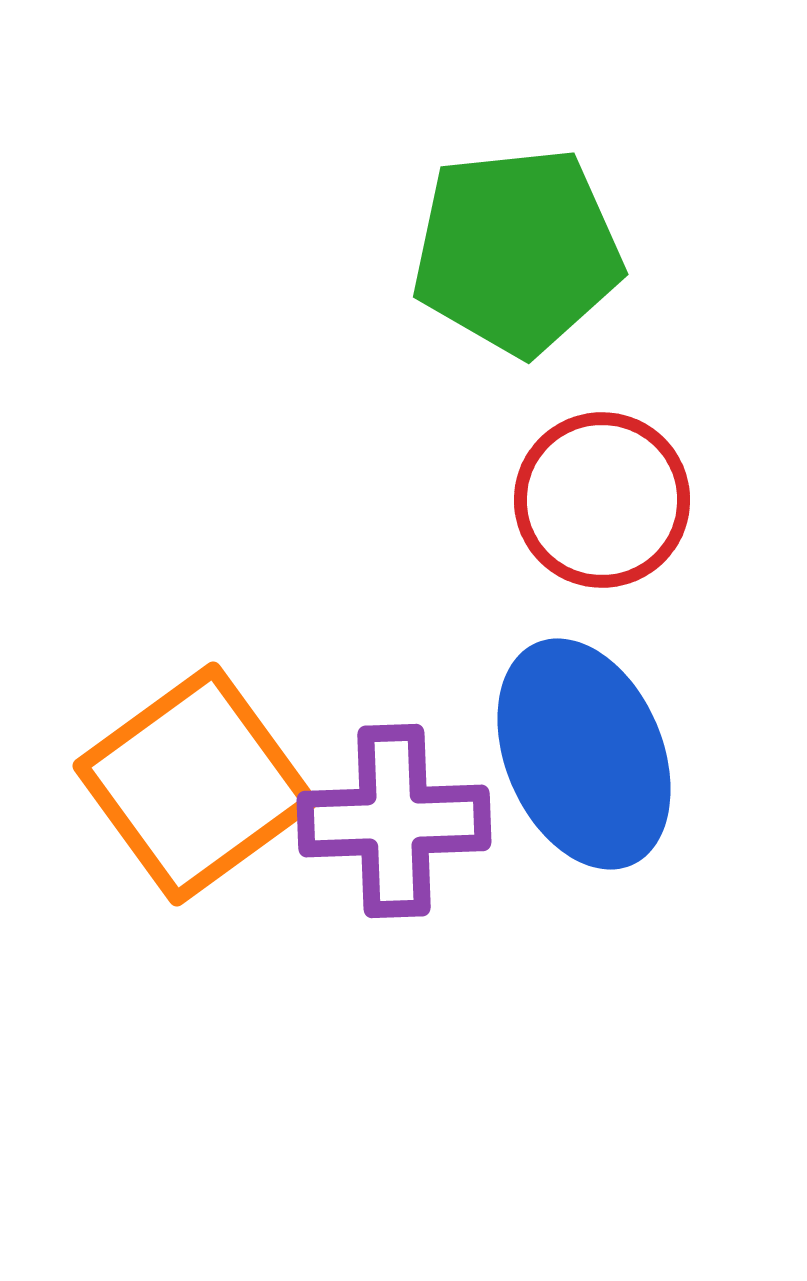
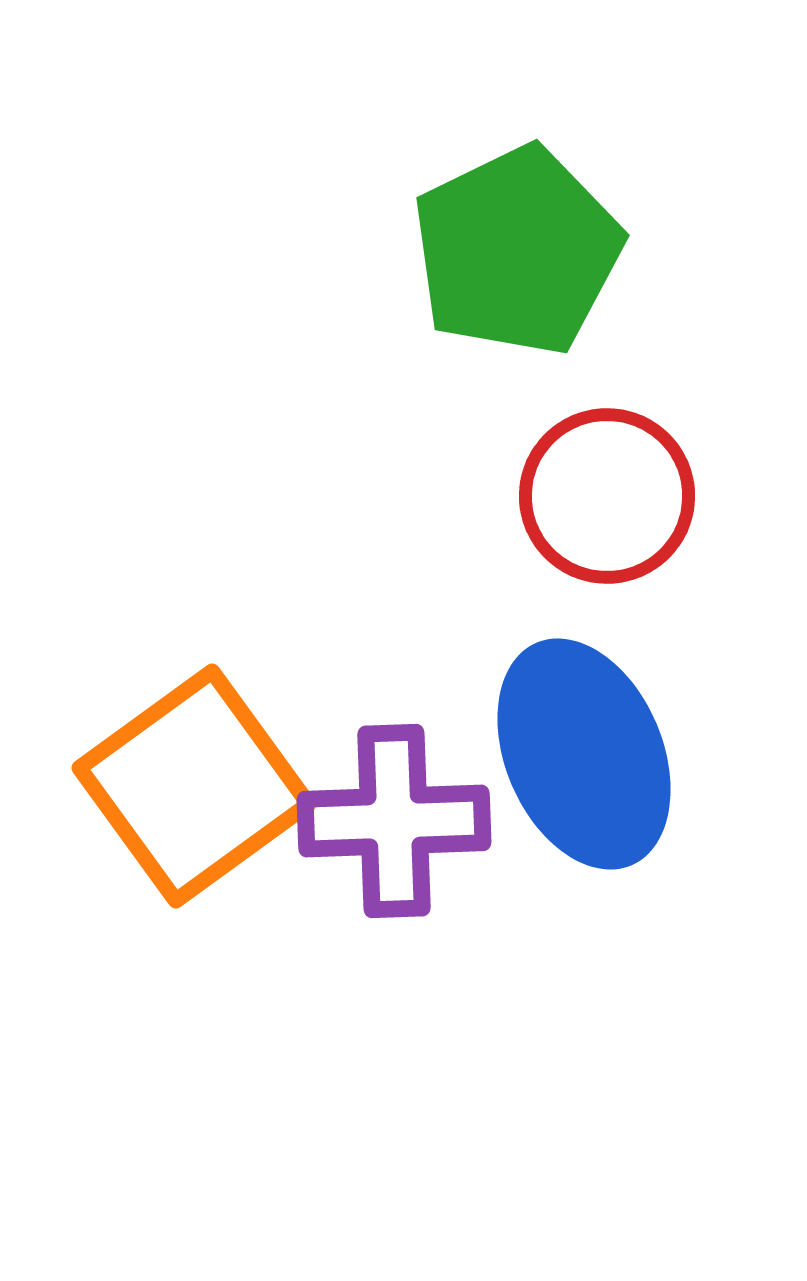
green pentagon: rotated 20 degrees counterclockwise
red circle: moved 5 px right, 4 px up
orange square: moved 1 px left, 2 px down
